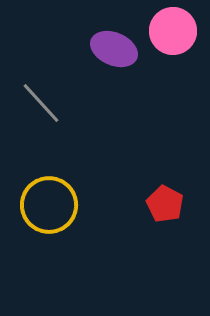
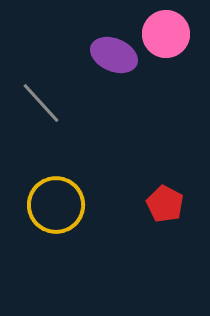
pink circle: moved 7 px left, 3 px down
purple ellipse: moved 6 px down
yellow circle: moved 7 px right
